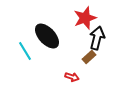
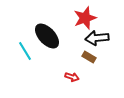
black arrow: rotated 110 degrees counterclockwise
brown rectangle: rotated 72 degrees clockwise
